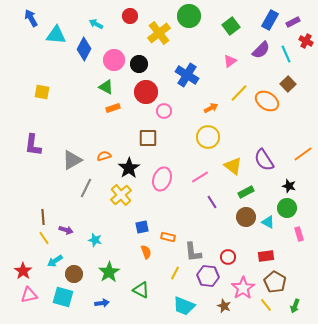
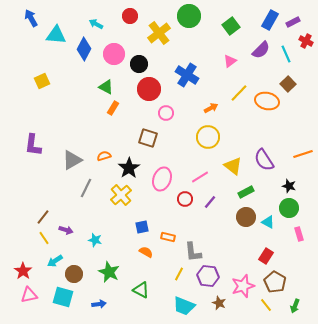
pink circle at (114, 60): moved 6 px up
yellow square at (42, 92): moved 11 px up; rotated 35 degrees counterclockwise
red circle at (146, 92): moved 3 px right, 3 px up
orange ellipse at (267, 101): rotated 20 degrees counterclockwise
orange rectangle at (113, 108): rotated 40 degrees counterclockwise
pink circle at (164, 111): moved 2 px right, 2 px down
brown square at (148, 138): rotated 18 degrees clockwise
orange line at (303, 154): rotated 18 degrees clockwise
purple line at (212, 202): moved 2 px left; rotated 72 degrees clockwise
green circle at (287, 208): moved 2 px right
brown line at (43, 217): rotated 42 degrees clockwise
orange semicircle at (146, 252): rotated 40 degrees counterclockwise
red rectangle at (266, 256): rotated 49 degrees counterclockwise
red circle at (228, 257): moved 43 px left, 58 px up
green star at (109, 272): rotated 15 degrees counterclockwise
yellow line at (175, 273): moved 4 px right, 1 px down
pink star at (243, 288): moved 2 px up; rotated 15 degrees clockwise
blue arrow at (102, 303): moved 3 px left, 1 px down
brown star at (224, 306): moved 5 px left, 3 px up
